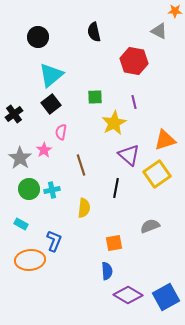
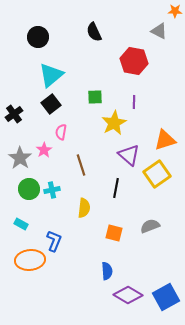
black semicircle: rotated 12 degrees counterclockwise
purple line: rotated 16 degrees clockwise
orange square: moved 10 px up; rotated 24 degrees clockwise
